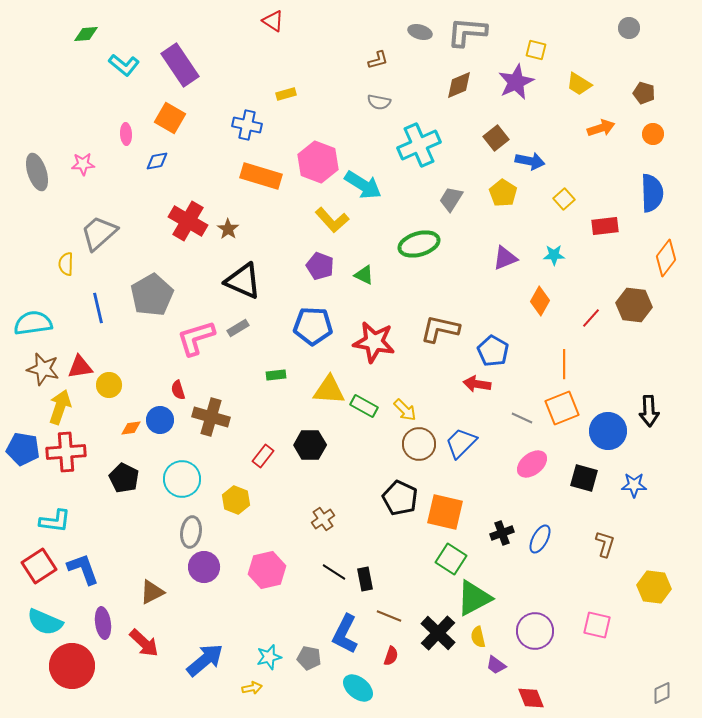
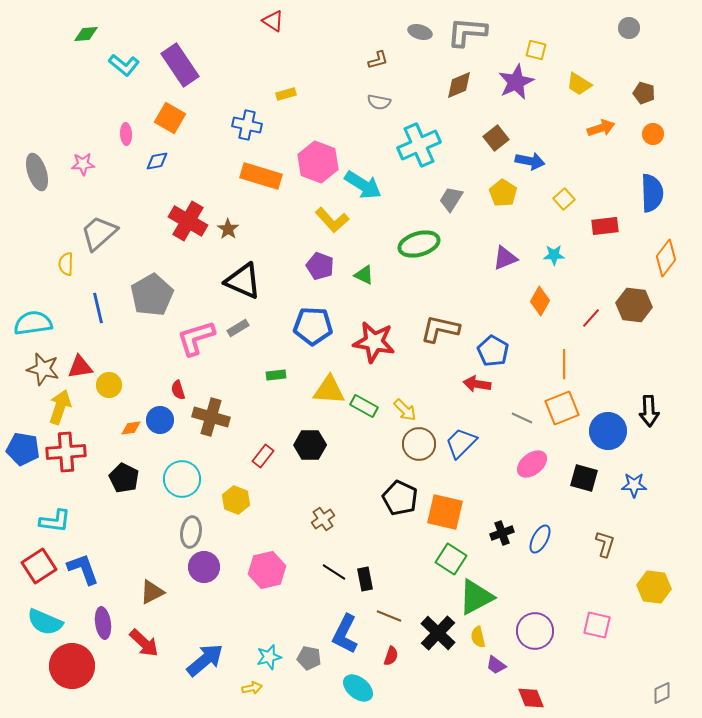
green triangle at (474, 598): moved 2 px right, 1 px up
